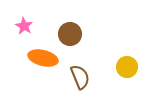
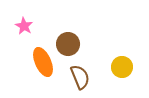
brown circle: moved 2 px left, 10 px down
orange ellipse: moved 4 px down; rotated 52 degrees clockwise
yellow circle: moved 5 px left
